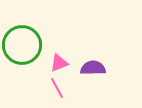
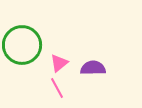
pink triangle: rotated 18 degrees counterclockwise
